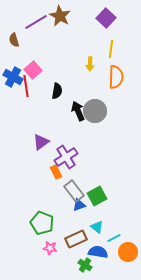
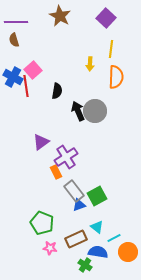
purple line: moved 20 px left; rotated 30 degrees clockwise
